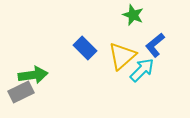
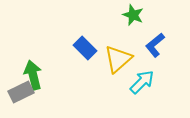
yellow triangle: moved 4 px left, 3 px down
cyan arrow: moved 12 px down
green arrow: rotated 96 degrees counterclockwise
